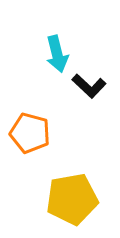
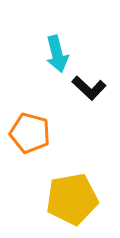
black L-shape: moved 2 px down
